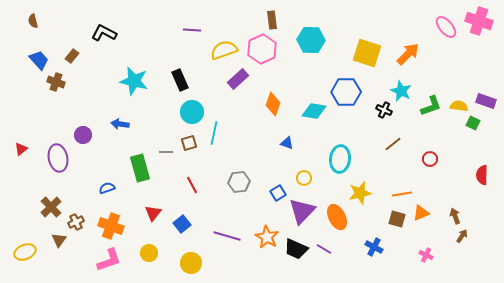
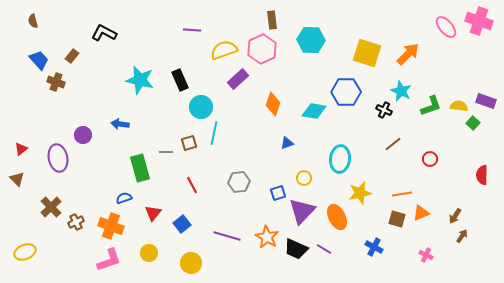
cyan star at (134, 81): moved 6 px right, 1 px up
cyan circle at (192, 112): moved 9 px right, 5 px up
green square at (473, 123): rotated 16 degrees clockwise
blue triangle at (287, 143): rotated 40 degrees counterclockwise
blue semicircle at (107, 188): moved 17 px right, 10 px down
blue square at (278, 193): rotated 14 degrees clockwise
brown arrow at (455, 216): rotated 126 degrees counterclockwise
brown triangle at (59, 240): moved 42 px left, 61 px up; rotated 21 degrees counterclockwise
